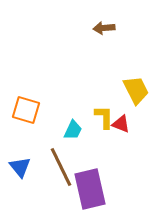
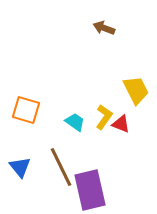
brown arrow: rotated 25 degrees clockwise
yellow L-shape: rotated 35 degrees clockwise
cyan trapezoid: moved 2 px right, 8 px up; rotated 80 degrees counterclockwise
purple rectangle: moved 1 px down
